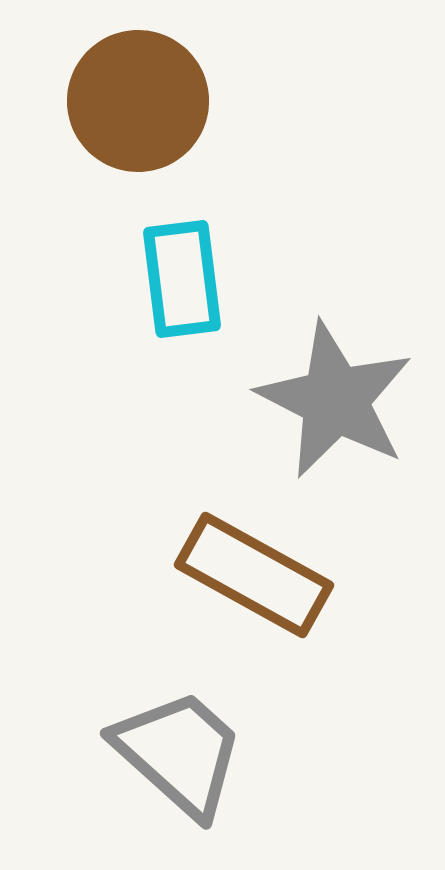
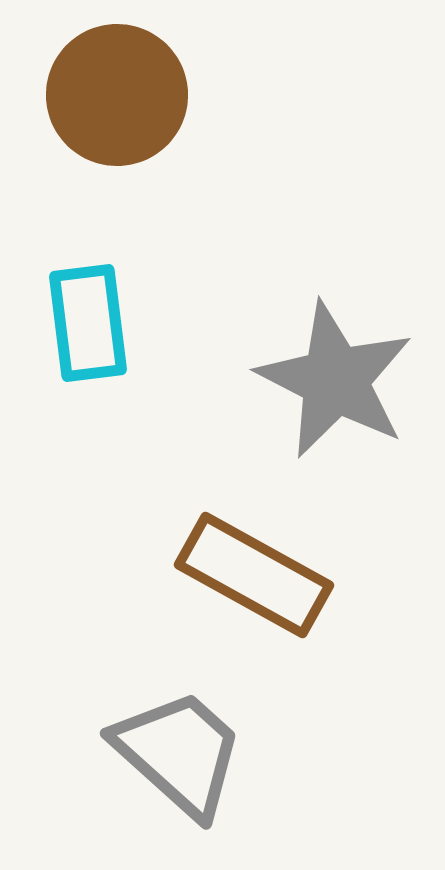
brown circle: moved 21 px left, 6 px up
cyan rectangle: moved 94 px left, 44 px down
gray star: moved 20 px up
